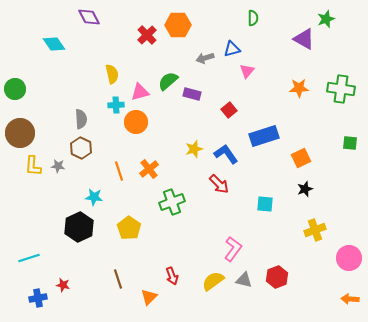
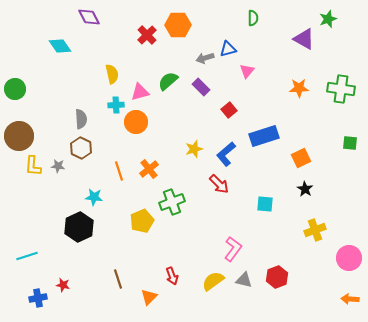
green star at (326, 19): moved 2 px right
cyan diamond at (54, 44): moved 6 px right, 2 px down
blue triangle at (232, 49): moved 4 px left
purple rectangle at (192, 94): moved 9 px right, 7 px up; rotated 30 degrees clockwise
brown circle at (20, 133): moved 1 px left, 3 px down
blue L-shape at (226, 154): rotated 95 degrees counterclockwise
black star at (305, 189): rotated 21 degrees counterclockwise
yellow pentagon at (129, 228): moved 13 px right, 7 px up; rotated 15 degrees clockwise
cyan line at (29, 258): moved 2 px left, 2 px up
